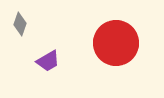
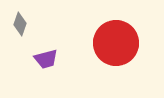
purple trapezoid: moved 2 px left, 2 px up; rotated 15 degrees clockwise
